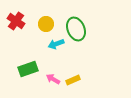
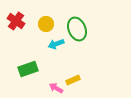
green ellipse: moved 1 px right
pink arrow: moved 3 px right, 9 px down
